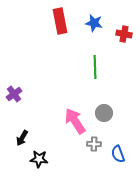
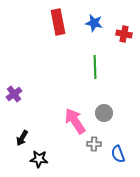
red rectangle: moved 2 px left, 1 px down
